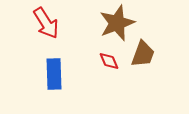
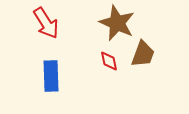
brown star: rotated 27 degrees counterclockwise
red diamond: rotated 10 degrees clockwise
blue rectangle: moved 3 px left, 2 px down
